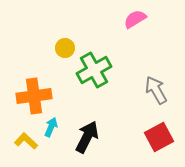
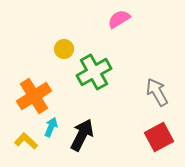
pink semicircle: moved 16 px left
yellow circle: moved 1 px left, 1 px down
green cross: moved 2 px down
gray arrow: moved 1 px right, 2 px down
orange cross: rotated 24 degrees counterclockwise
black arrow: moved 5 px left, 2 px up
